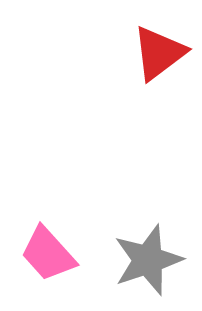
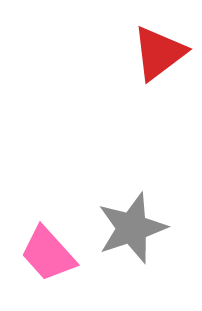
gray star: moved 16 px left, 32 px up
